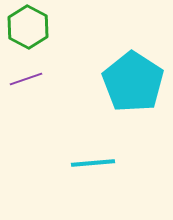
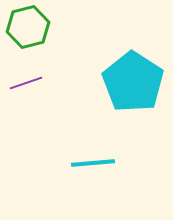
green hexagon: rotated 18 degrees clockwise
purple line: moved 4 px down
